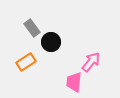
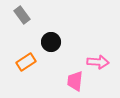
gray rectangle: moved 10 px left, 13 px up
pink arrow: moved 7 px right; rotated 55 degrees clockwise
pink trapezoid: moved 1 px right, 1 px up
